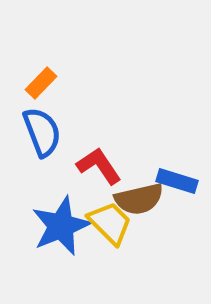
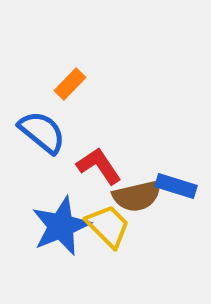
orange rectangle: moved 29 px right, 1 px down
blue semicircle: rotated 30 degrees counterclockwise
blue rectangle: moved 1 px left, 5 px down
brown semicircle: moved 2 px left, 3 px up
yellow trapezoid: moved 2 px left, 3 px down
